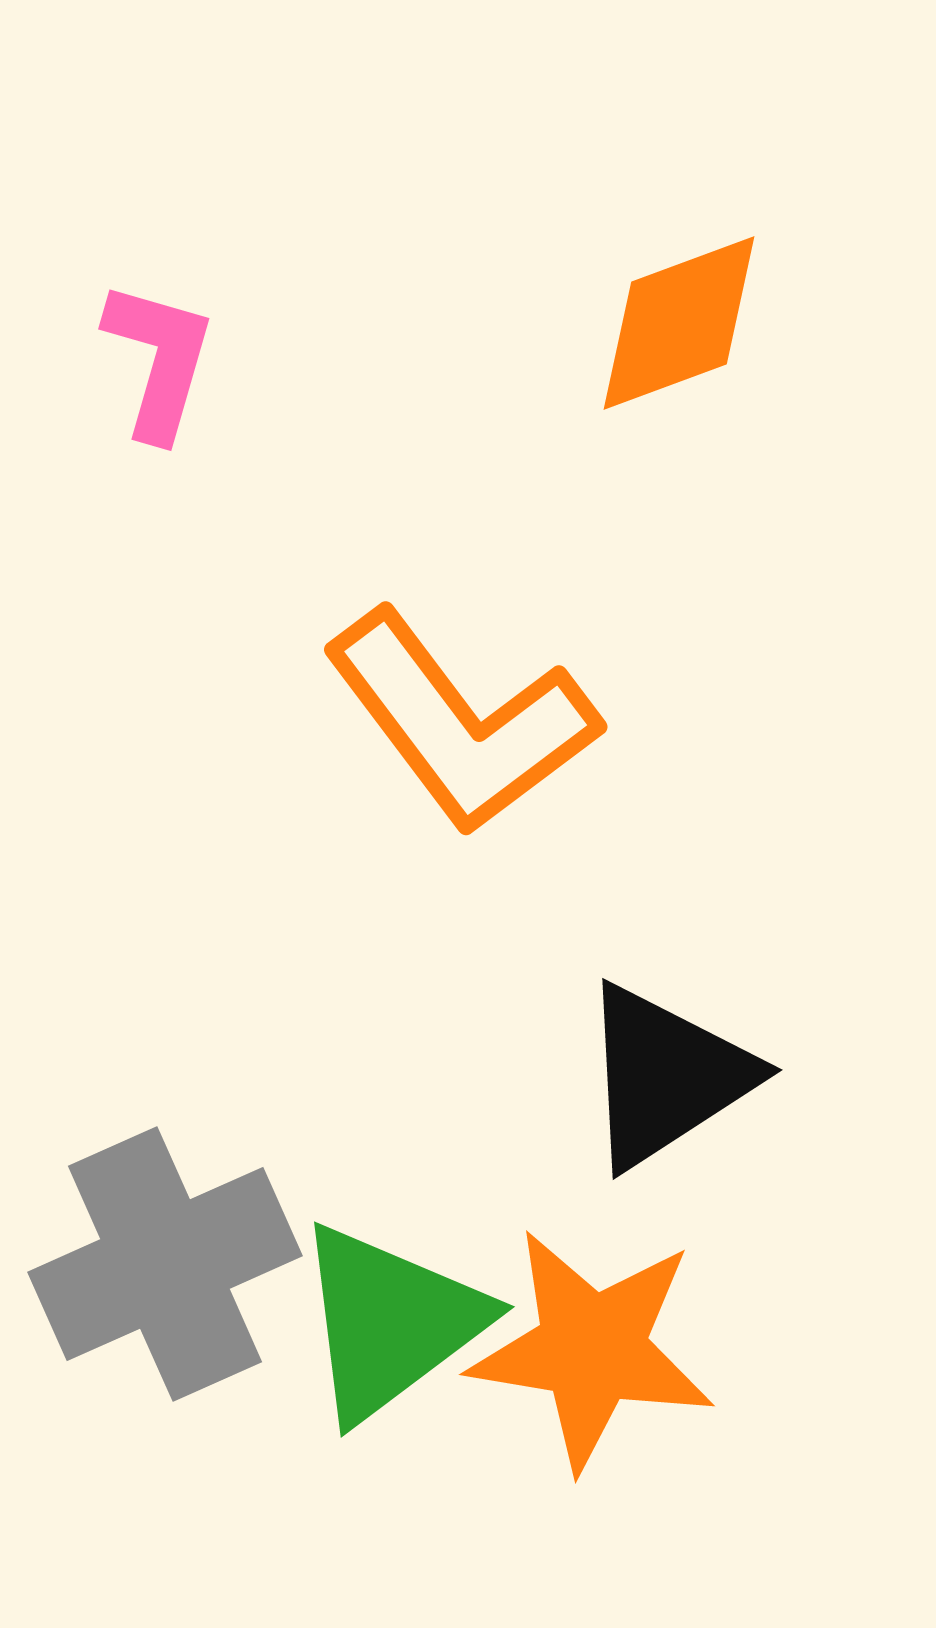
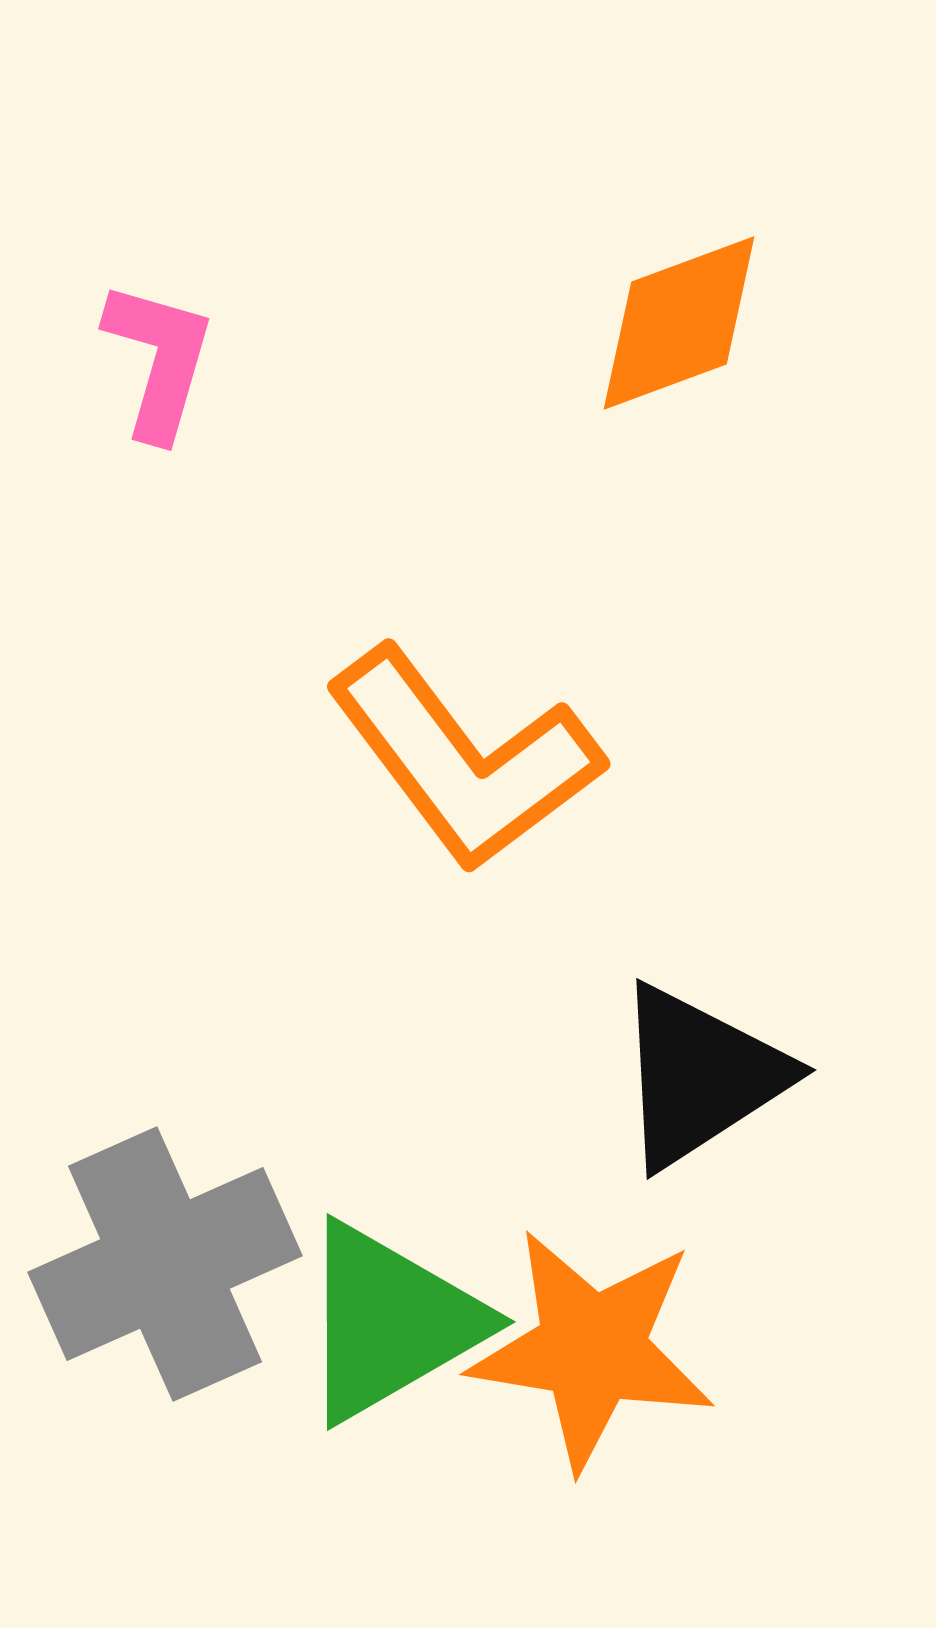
orange L-shape: moved 3 px right, 37 px down
black triangle: moved 34 px right
green triangle: rotated 7 degrees clockwise
